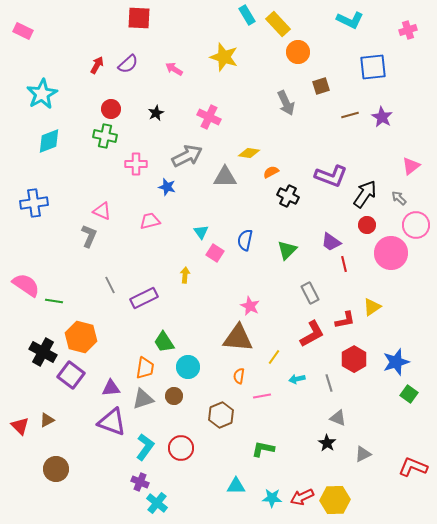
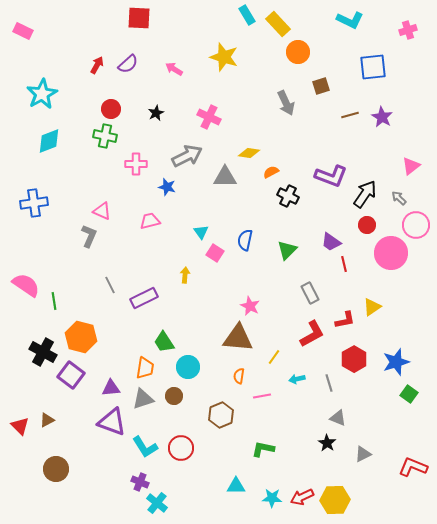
green line at (54, 301): rotated 72 degrees clockwise
cyan L-shape at (145, 447): rotated 112 degrees clockwise
